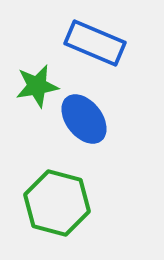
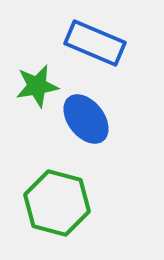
blue ellipse: moved 2 px right
